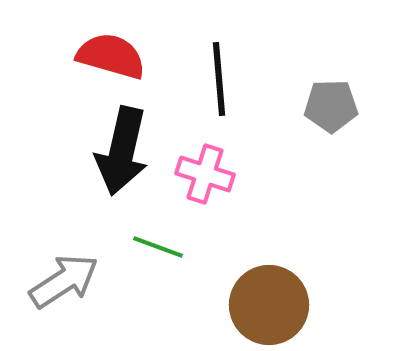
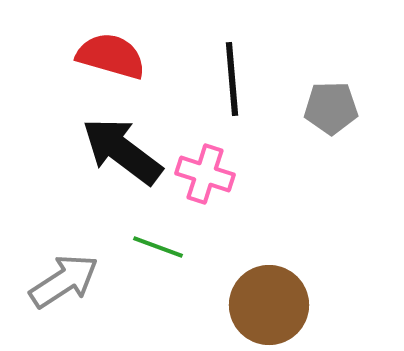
black line: moved 13 px right
gray pentagon: moved 2 px down
black arrow: rotated 114 degrees clockwise
